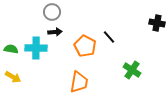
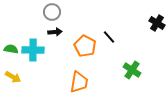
black cross: rotated 21 degrees clockwise
cyan cross: moved 3 px left, 2 px down
